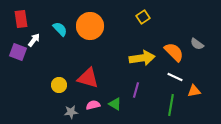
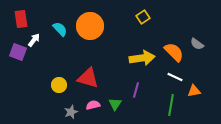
green triangle: rotated 32 degrees clockwise
gray star: rotated 16 degrees counterclockwise
